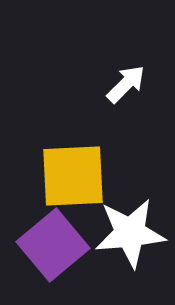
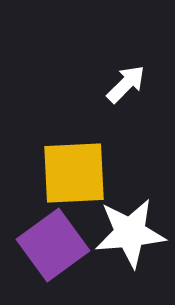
yellow square: moved 1 px right, 3 px up
purple square: rotated 4 degrees clockwise
